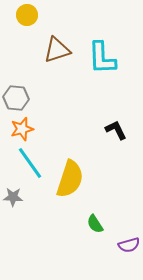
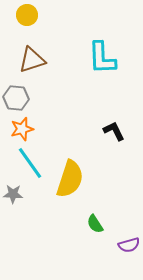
brown triangle: moved 25 px left, 10 px down
black L-shape: moved 2 px left, 1 px down
gray star: moved 3 px up
